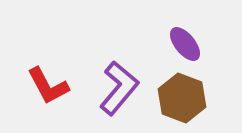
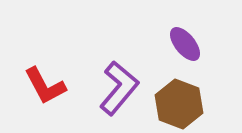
red L-shape: moved 3 px left
brown hexagon: moved 3 px left, 6 px down
